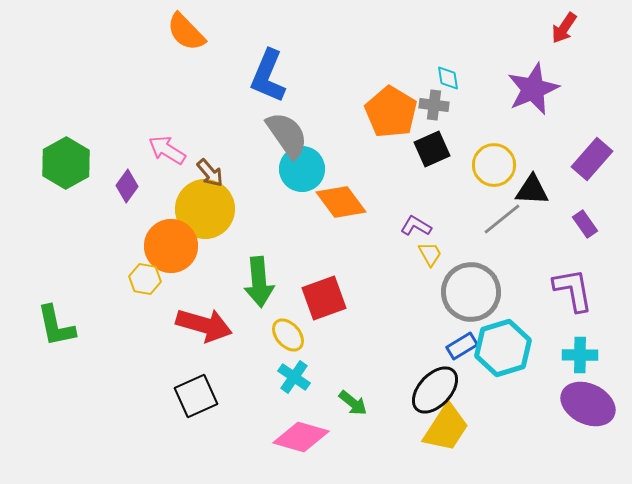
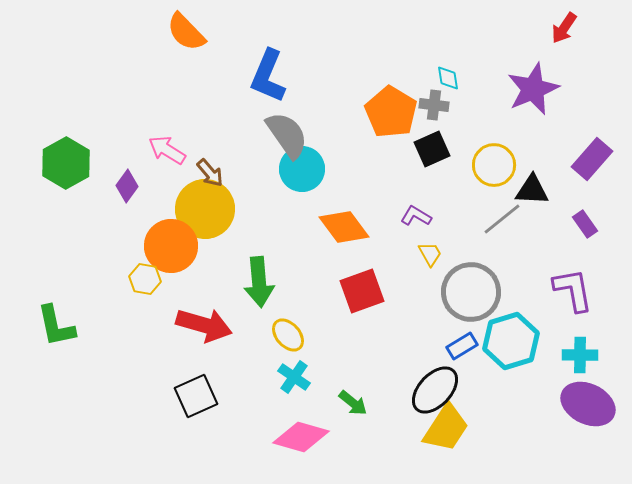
orange diamond at (341, 202): moved 3 px right, 25 px down
purple L-shape at (416, 226): moved 10 px up
red square at (324, 298): moved 38 px right, 7 px up
cyan hexagon at (503, 348): moved 8 px right, 7 px up
